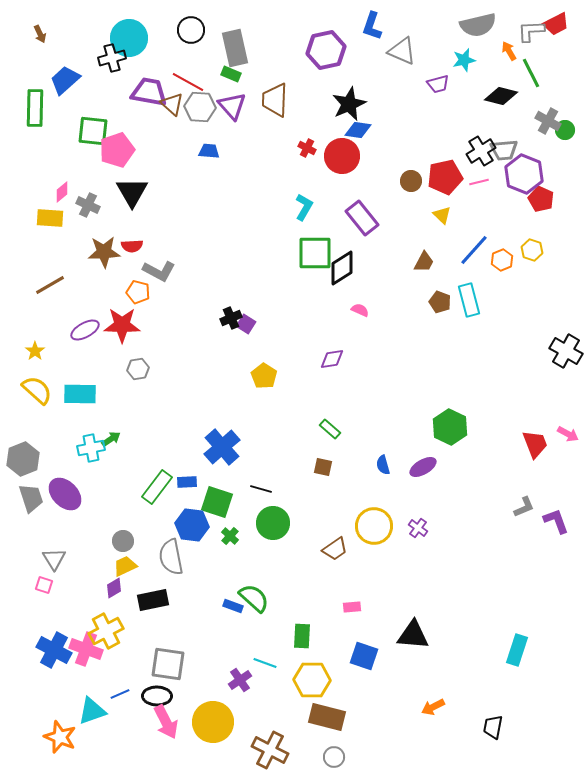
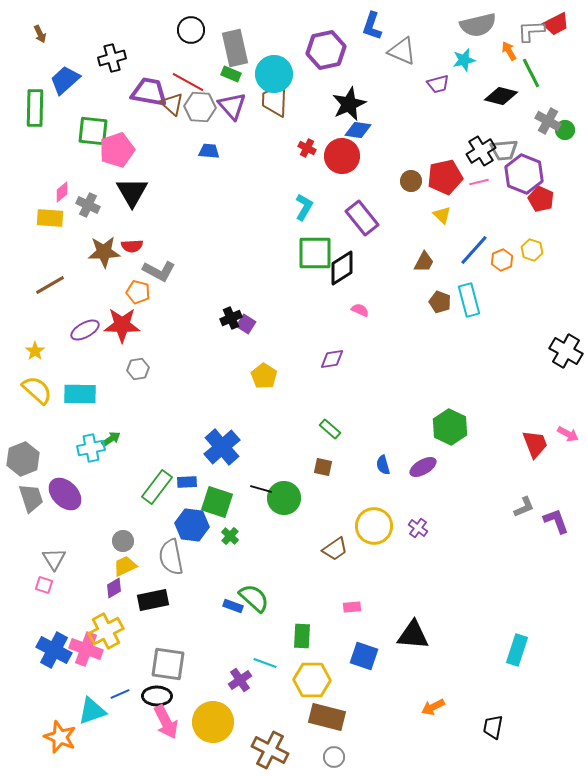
cyan circle at (129, 38): moved 145 px right, 36 px down
green circle at (273, 523): moved 11 px right, 25 px up
